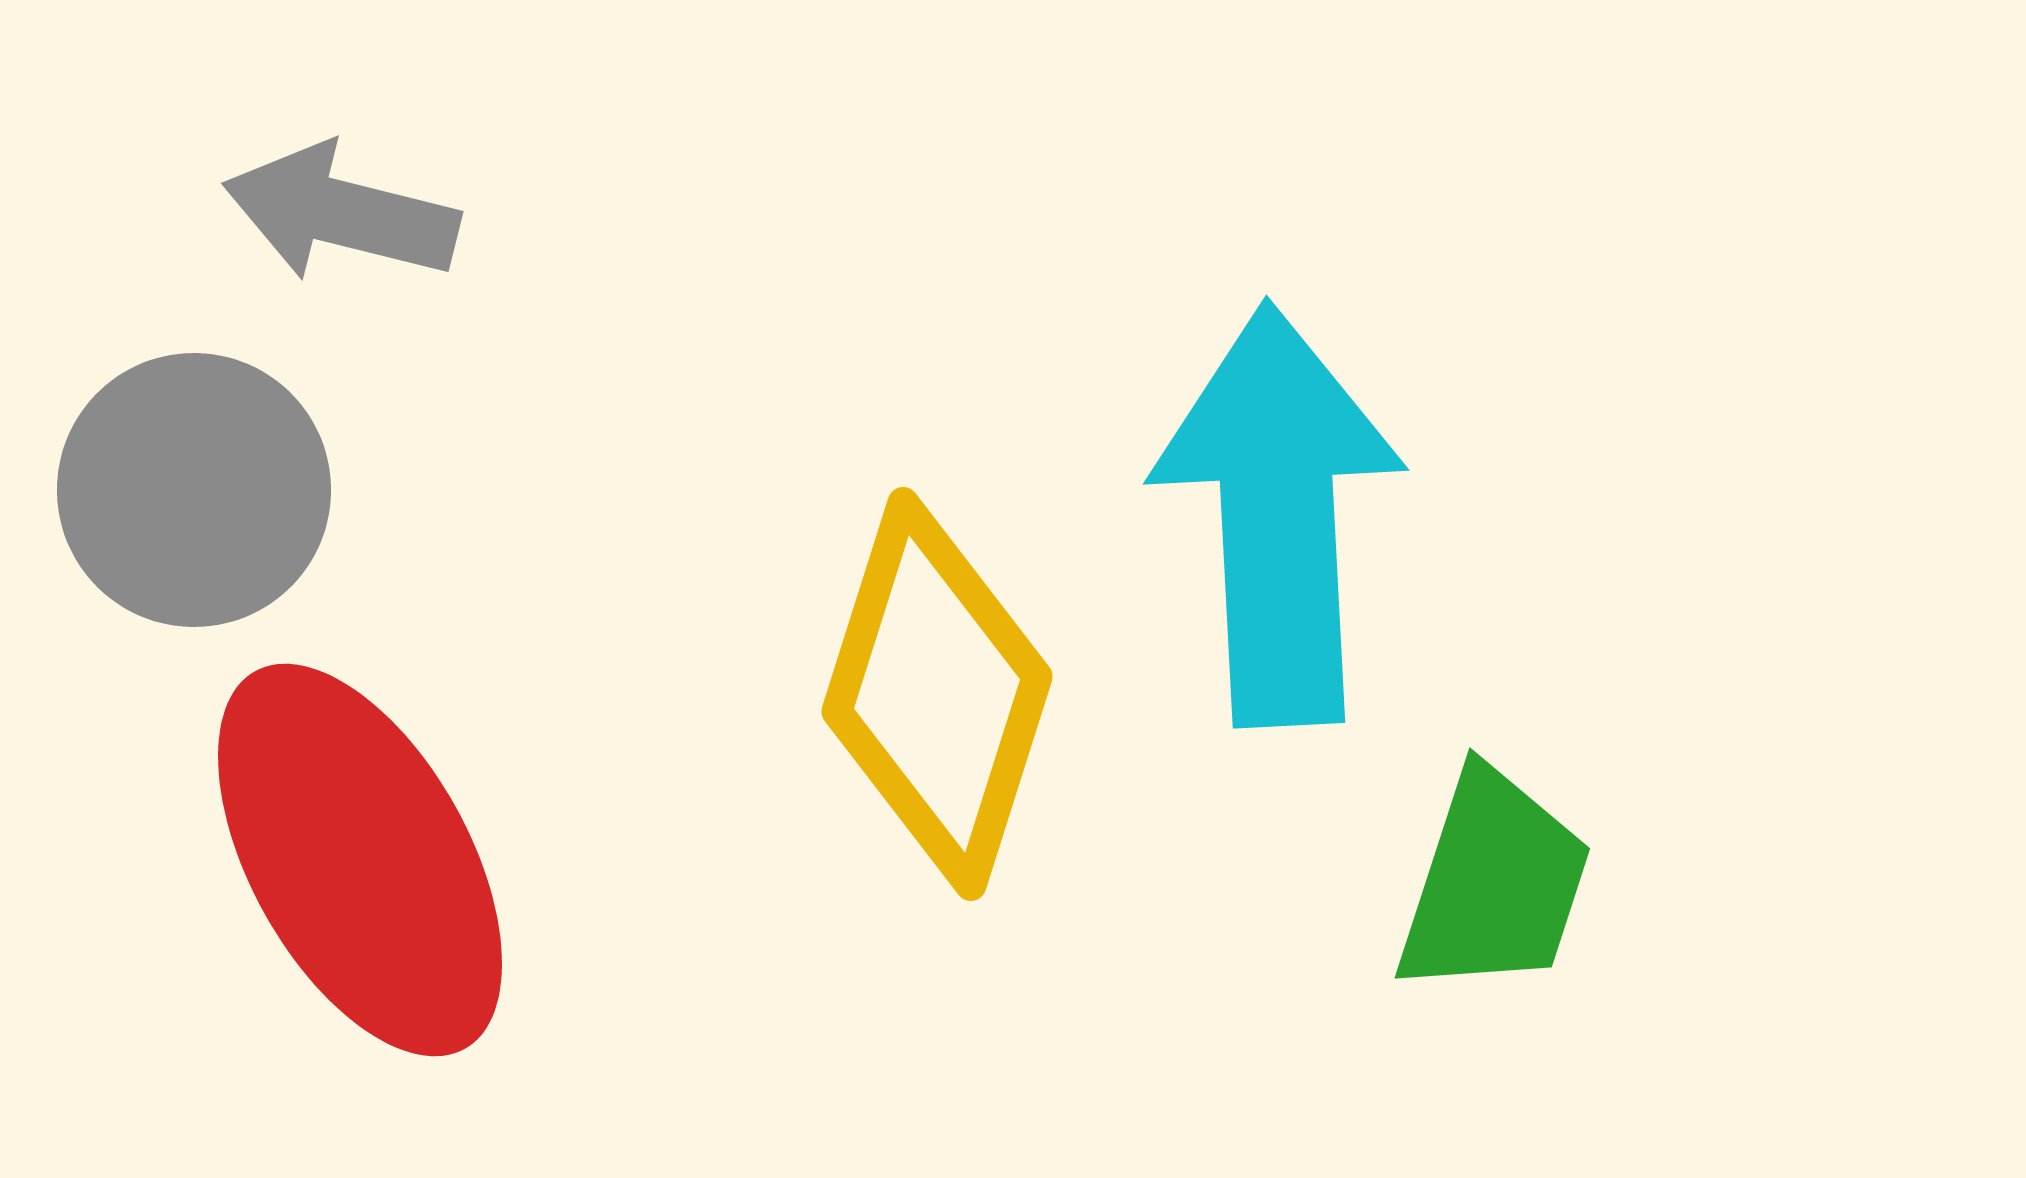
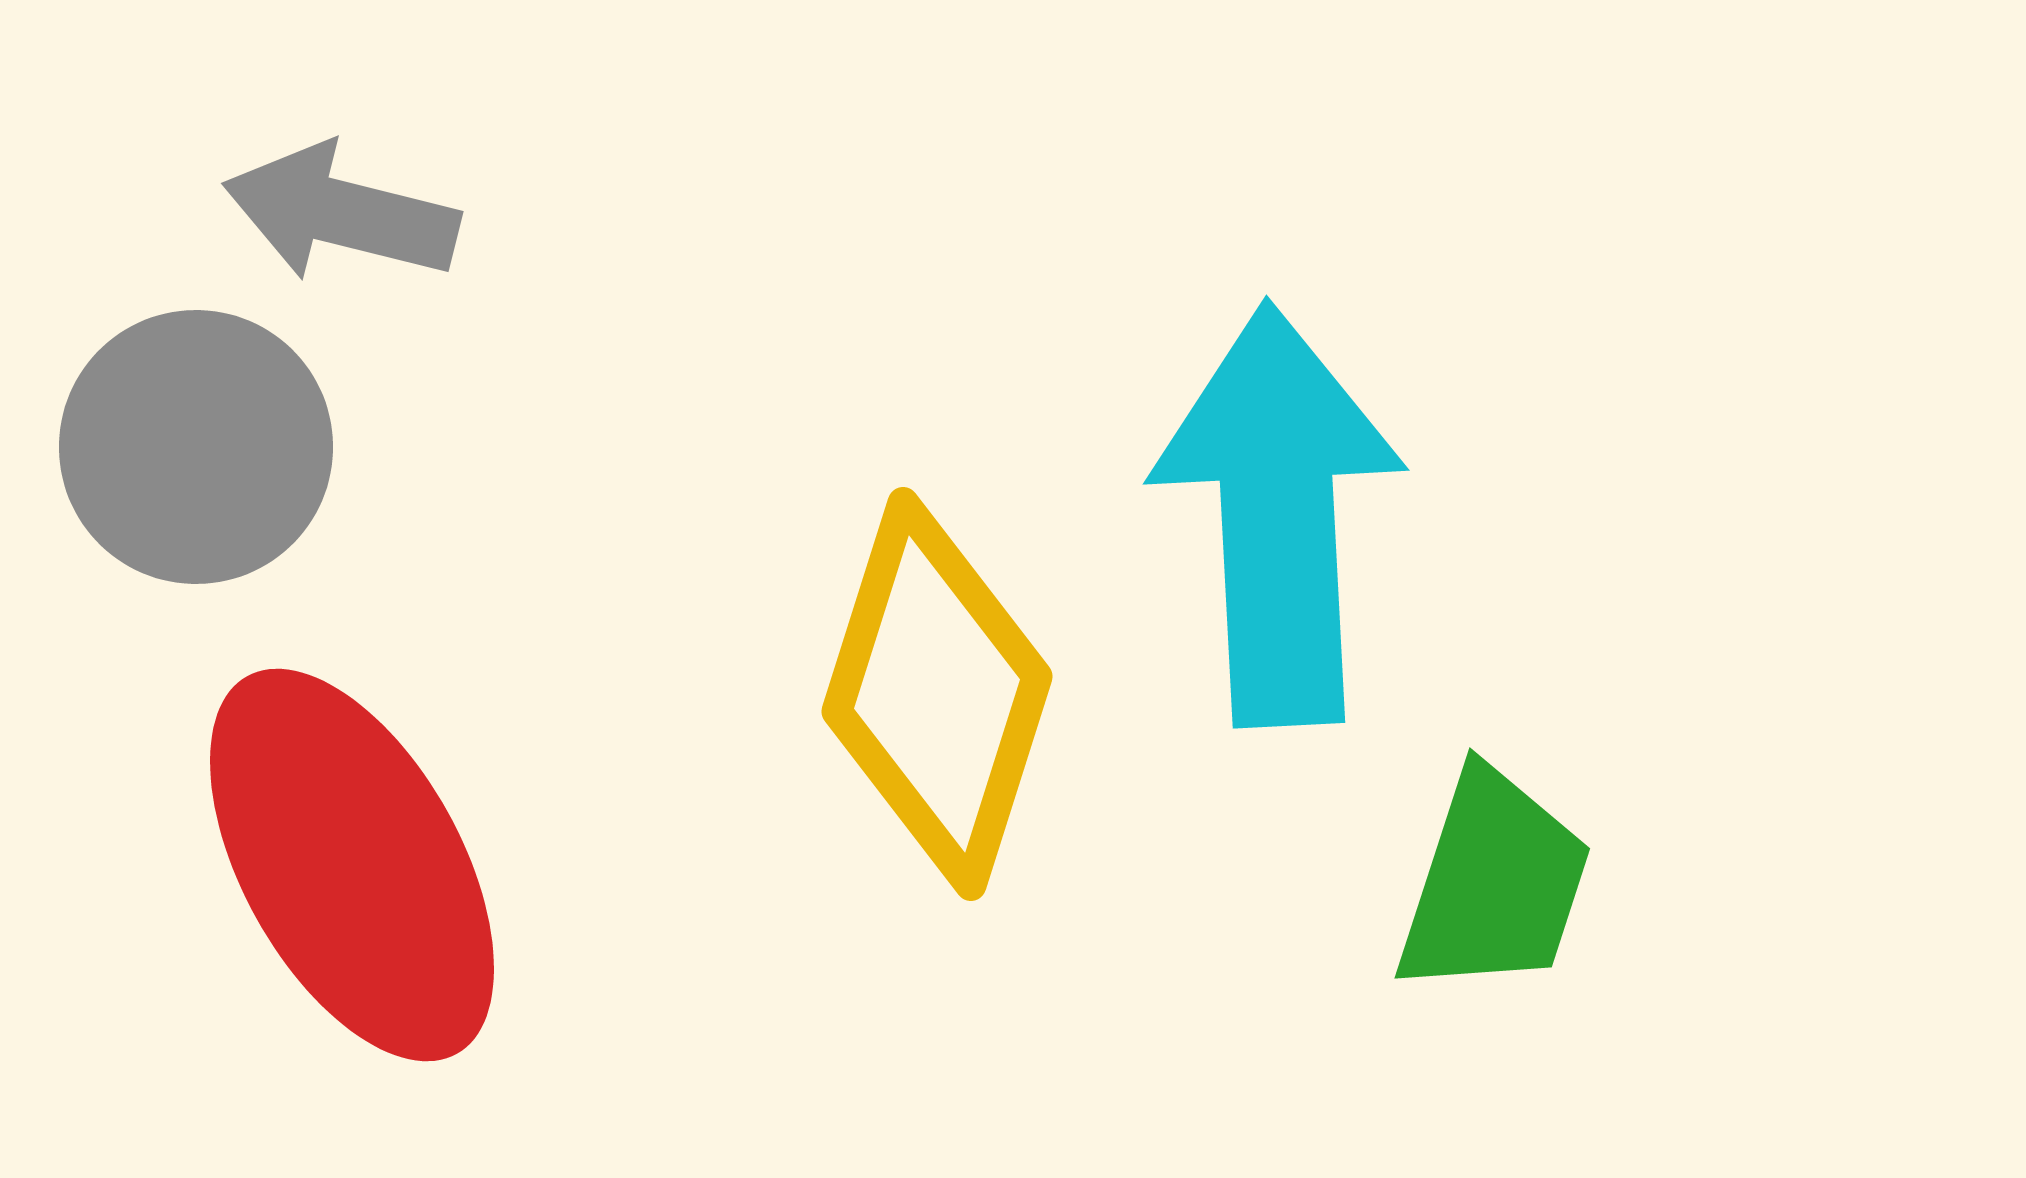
gray circle: moved 2 px right, 43 px up
red ellipse: moved 8 px left, 5 px down
